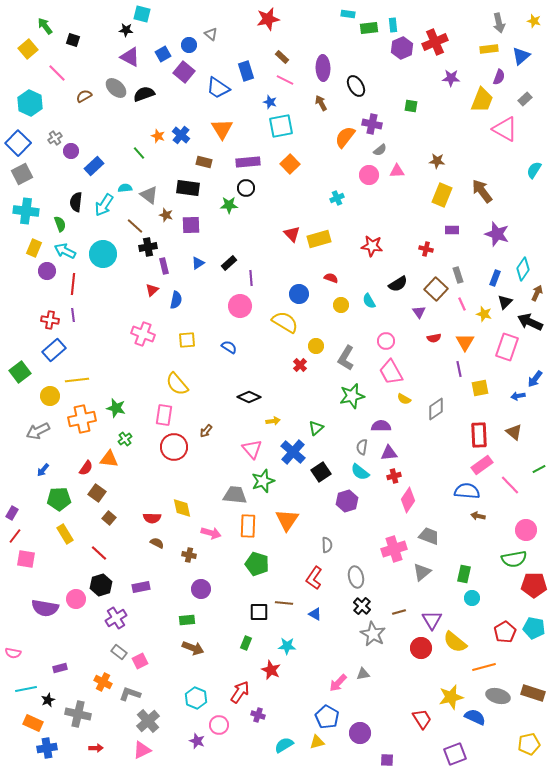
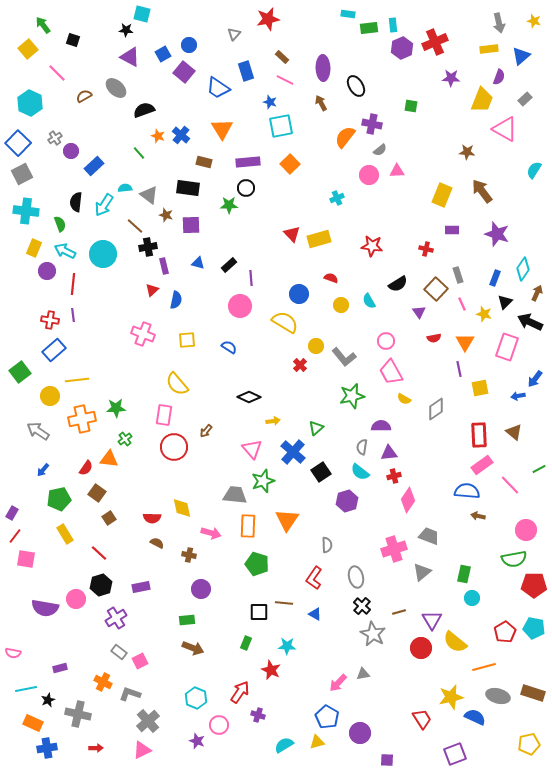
green arrow at (45, 26): moved 2 px left, 1 px up
gray triangle at (211, 34): moved 23 px right; rotated 32 degrees clockwise
black semicircle at (144, 94): moved 16 px down
brown star at (437, 161): moved 30 px right, 9 px up
blue triangle at (198, 263): rotated 48 degrees clockwise
black rectangle at (229, 263): moved 2 px down
gray L-shape at (346, 358): moved 2 px left, 1 px up; rotated 70 degrees counterclockwise
green star at (116, 408): rotated 18 degrees counterclockwise
gray arrow at (38, 431): rotated 60 degrees clockwise
green pentagon at (59, 499): rotated 10 degrees counterclockwise
brown square at (109, 518): rotated 16 degrees clockwise
